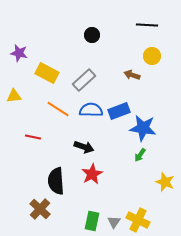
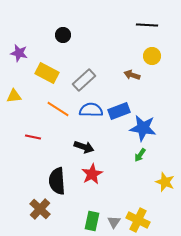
black circle: moved 29 px left
black semicircle: moved 1 px right
